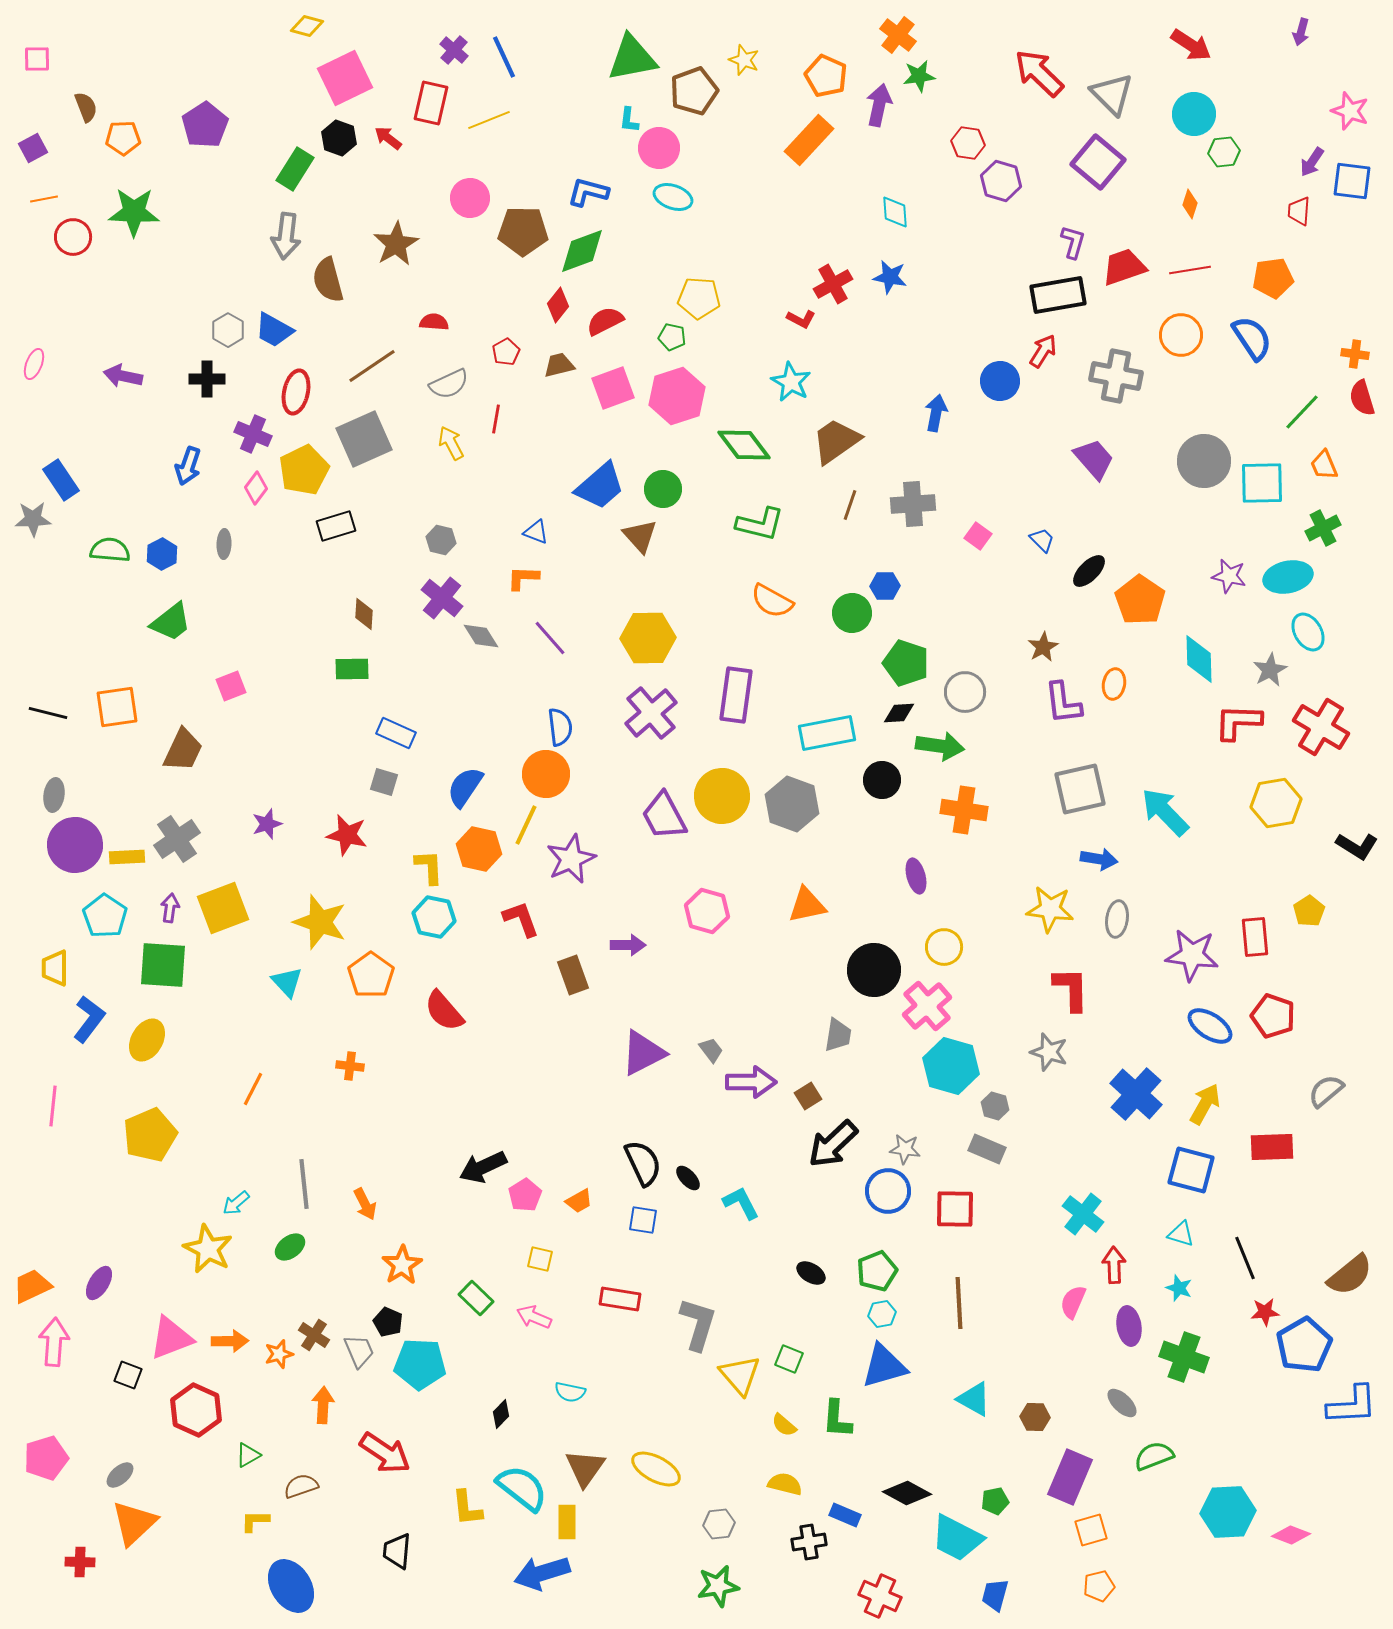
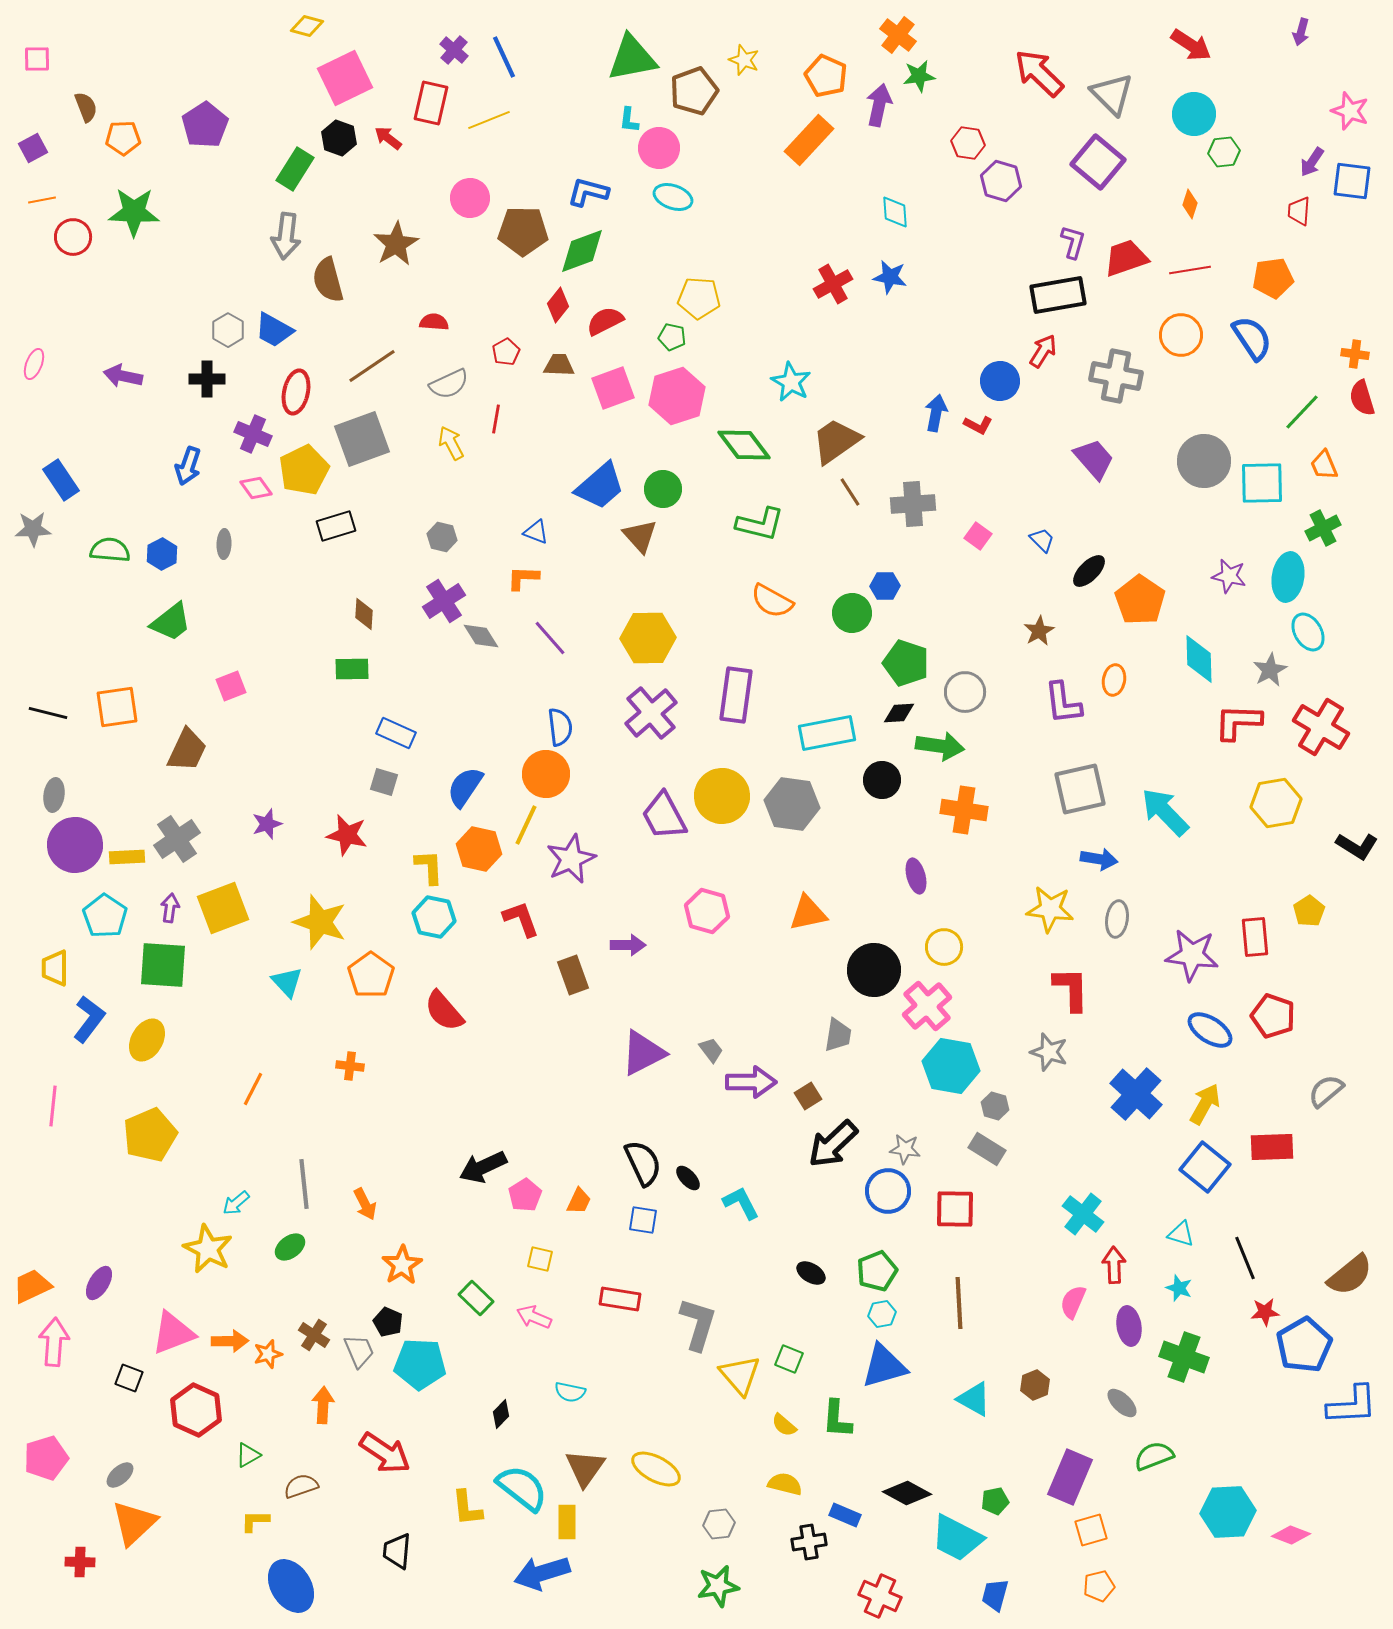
orange line at (44, 199): moved 2 px left, 1 px down
red trapezoid at (1124, 267): moved 2 px right, 9 px up
red L-shape at (801, 319): moved 177 px right, 106 px down
brown trapezoid at (559, 365): rotated 16 degrees clockwise
gray square at (364, 439): moved 2 px left; rotated 4 degrees clockwise
pink diamond at (256, 488): rotated 72 degrees counterclockwise
brown line at (850, 505): moved 13 px up; rotated 52 degrees counterclockwise
gray star at (33, 519): moved 10 px down
gray hexagon at (441, 540): moved 1 px right, 3 px up
cyan ellipse at (1288, 577): rotated 69 degrees counterclockwise
purple cross at (442, 598): moved 2 px right, 3 px down; rotated 18 degrees clockwise
brown star at (1043, 647): moved 4 px left, 16 px up
orange ellipse at (1114, 684): moved 4 px up
brown trapezoid at (183, 750): moved 4 px right
gray hexagon at (792, 804): rotated 12 degrees counterclockwise
orange triangle at (807, 905): moved 1 px right, 8 px down
blue ellipse at (1210, 1026): moved 4 px down
cyan hexagon at (951, 1066): rotated 6 degrees counterclockwise
gray rectangle at (987, 1149): rotated 9 degrees clockwise
blue square at (1191, 1170): moved 14 px right, 3 px up; rotated 24 degrees clockwise
orange trapezoid at (579, 1201): rotated 36 degrees counterclockwise
pink triangle at (171, 1338): moved 2 px right, 5 px up
orange star at (279, 1354): moved 11 px left
black square at (128, 1375): moved 1 px right, 3 px down
brown hexagon at (1035, 1417): moved 32 px up; rotated 24 degrees counterclockwise
